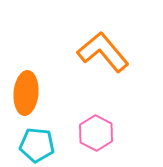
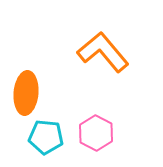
cyan pentagon: moved 9 px right, 8 px up
